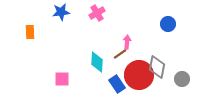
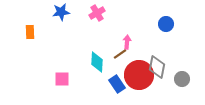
blue circle: moved 2 px left
